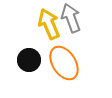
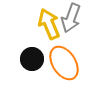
gray arrow: rotated 140 degrees counterclockwise
black circle: moved 3 px right, 1 px up
